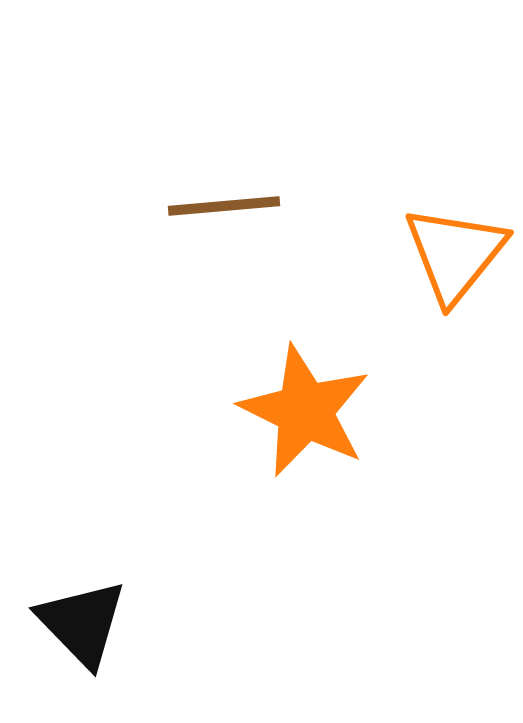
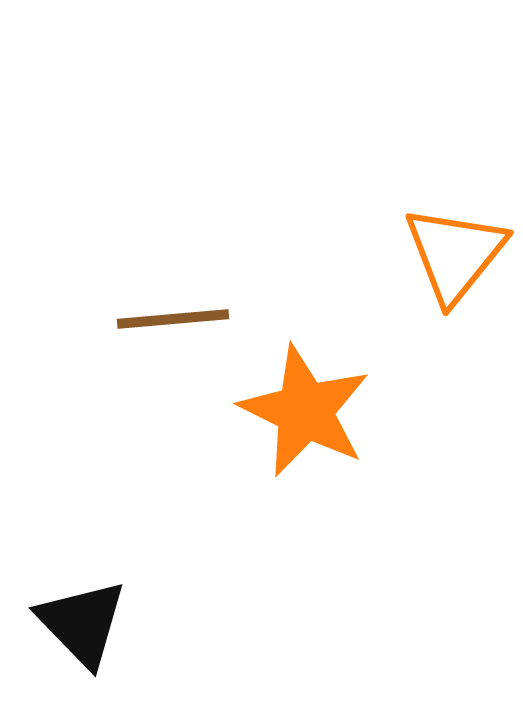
brown line: moved 51 px left, 113 px down
